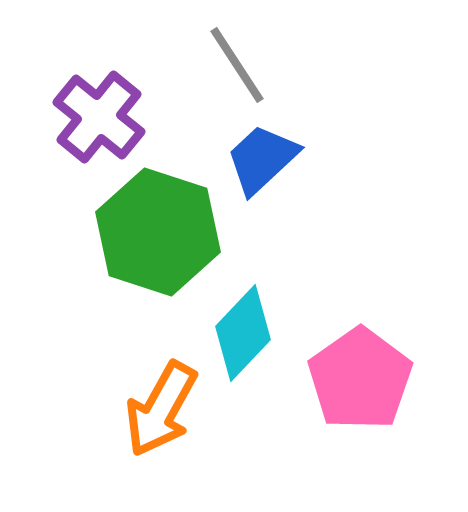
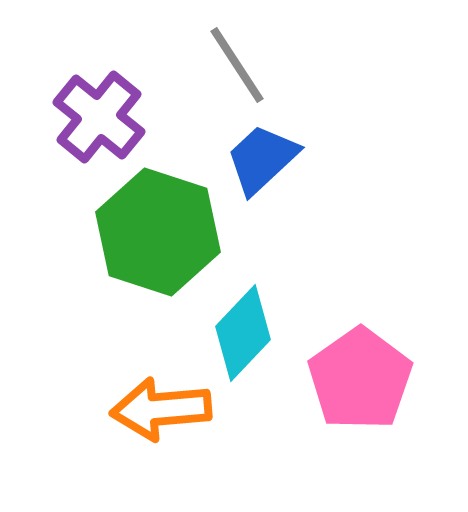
orange arrow: rotated 56 degrees clockwise
